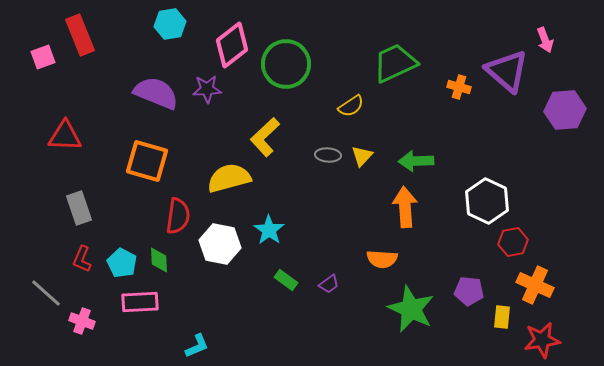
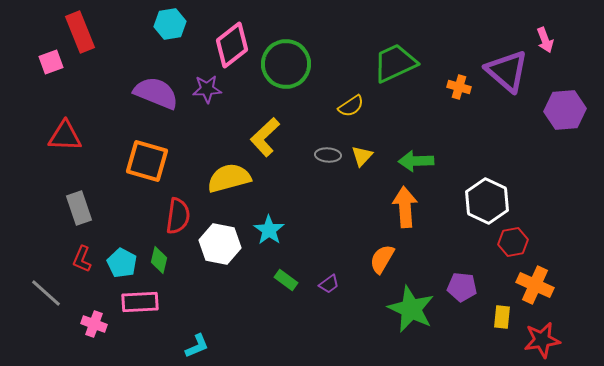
red rectangle at (80, 35): moved 3 px up
pink square at (43, 57): moved 8 px right, 5 px down
orange semicircle at (382, 259): rotated 116 degrees clockwise
green diamond at (159, 260): rotated 16 degrees clockwise
purple pentagon at (469, 291): moved 7 px left, 4 px up
pink cross at (82, 321): moved 12 px right, 3 px down
